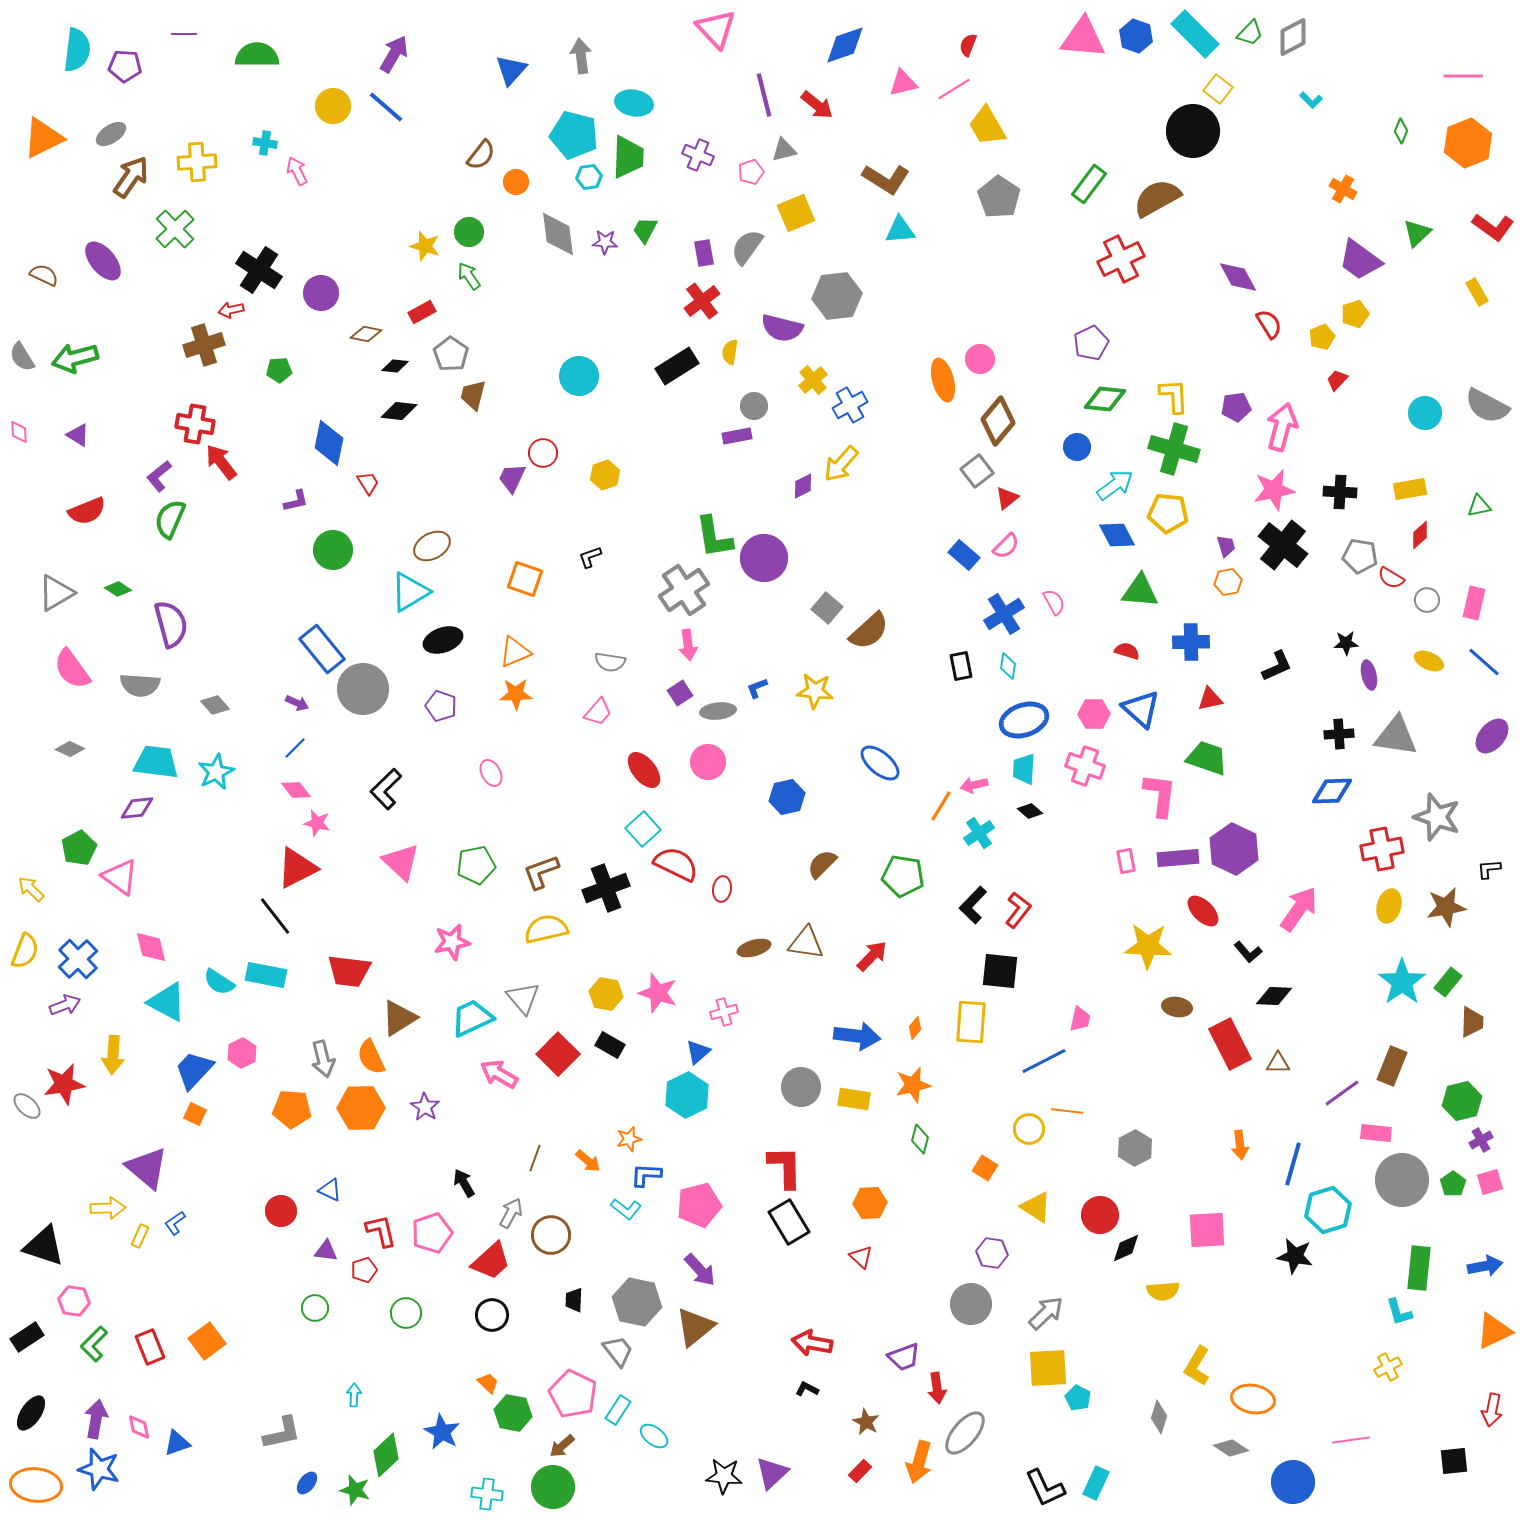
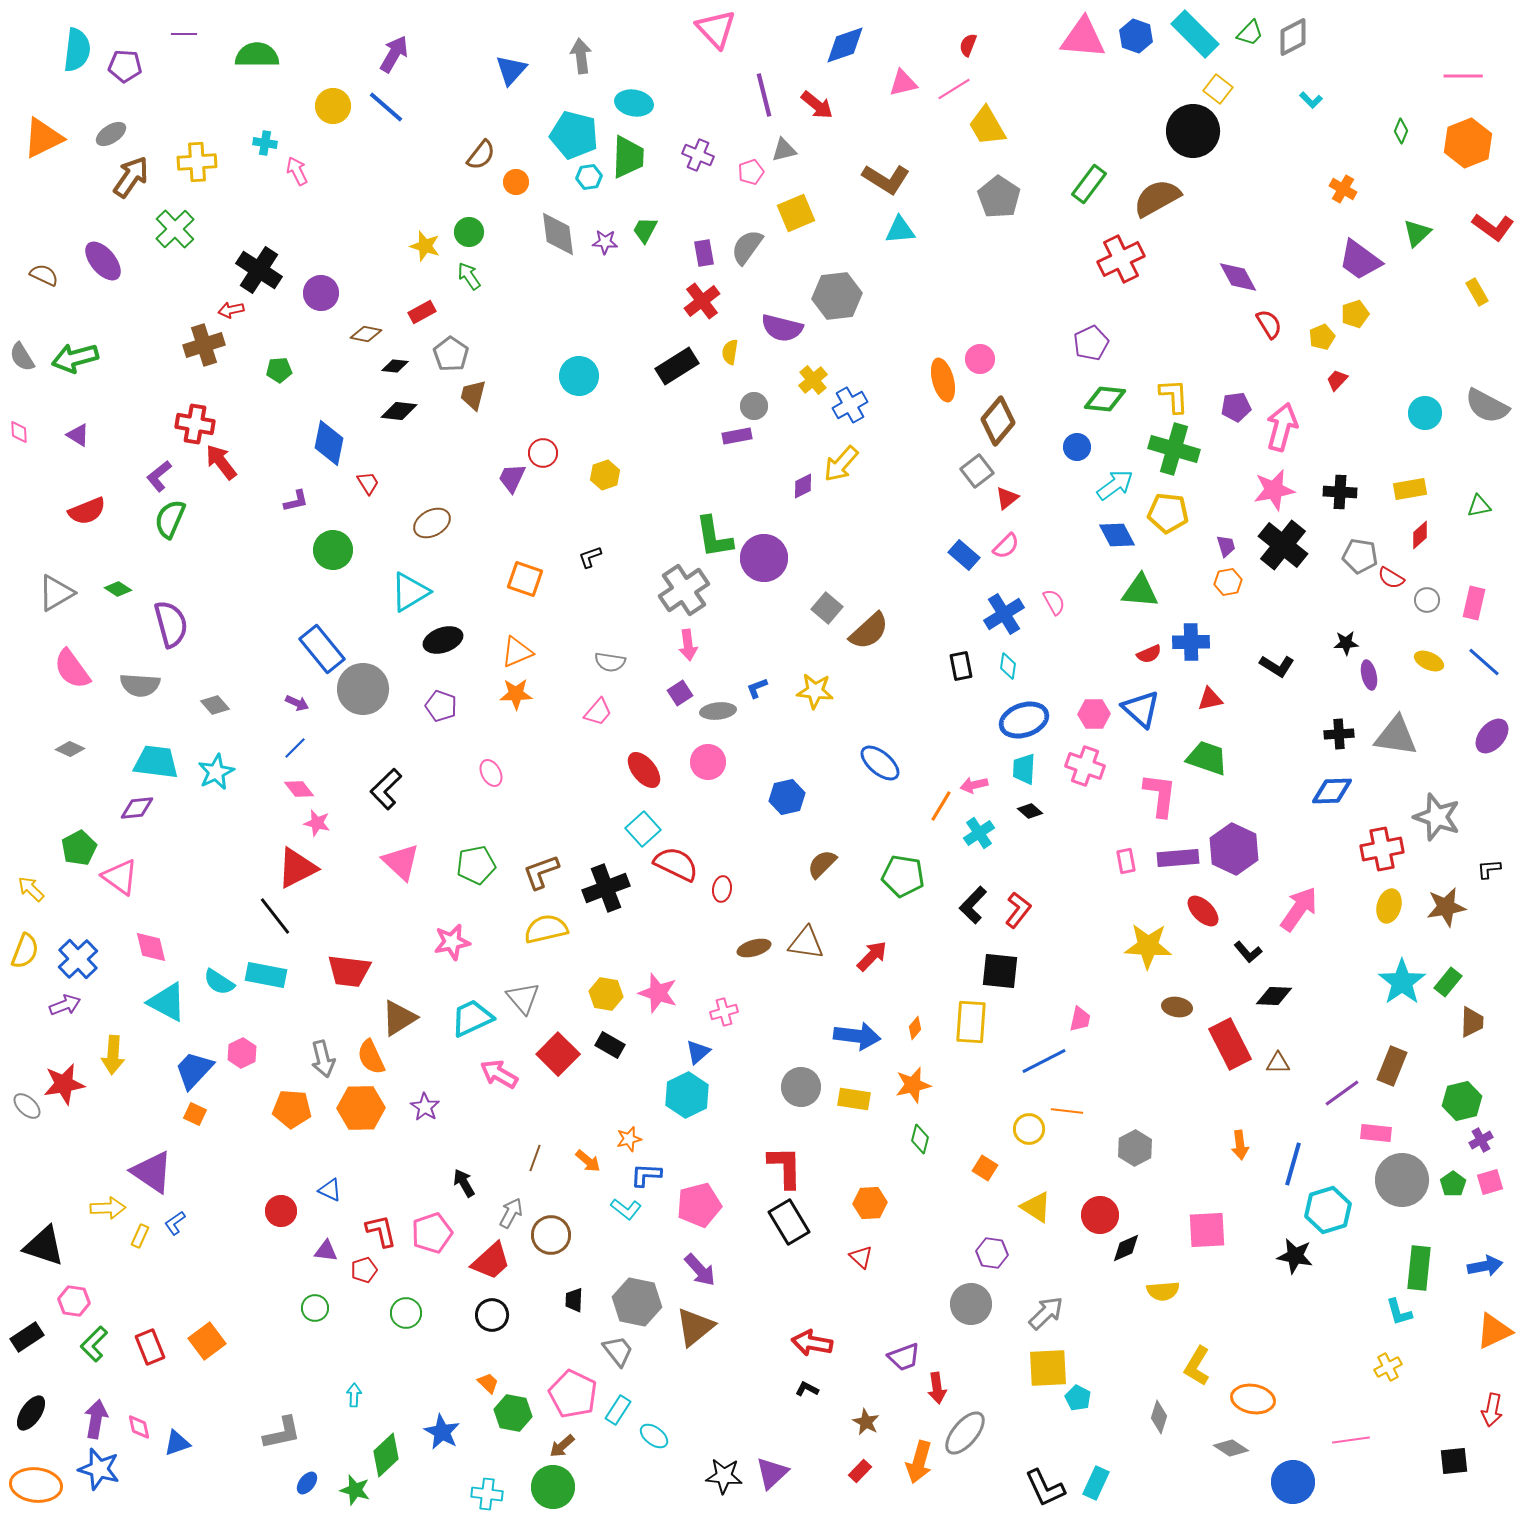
brown ellipse at (432, 546): moved 23 px up
red semicircle at (1127, 651): moved 22 px right, 3 px down; rotated 140 degrees clockwise
orange triangle at (515, 652): moved 2 px right
black L-shape at (1277, 666): rotated 56 degrees clockwise
pink diamond at (296, 790): moved 3 px right, 1 px up
purple triangle at (147, 1168): moved 5 px right, 4 px down; rotated 6 degrees counterclockwise
